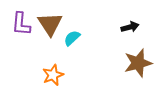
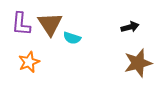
cyan semicircle: rotated 120 degrees counterclockwise
orange star: moved 24 px left, 13 px up
